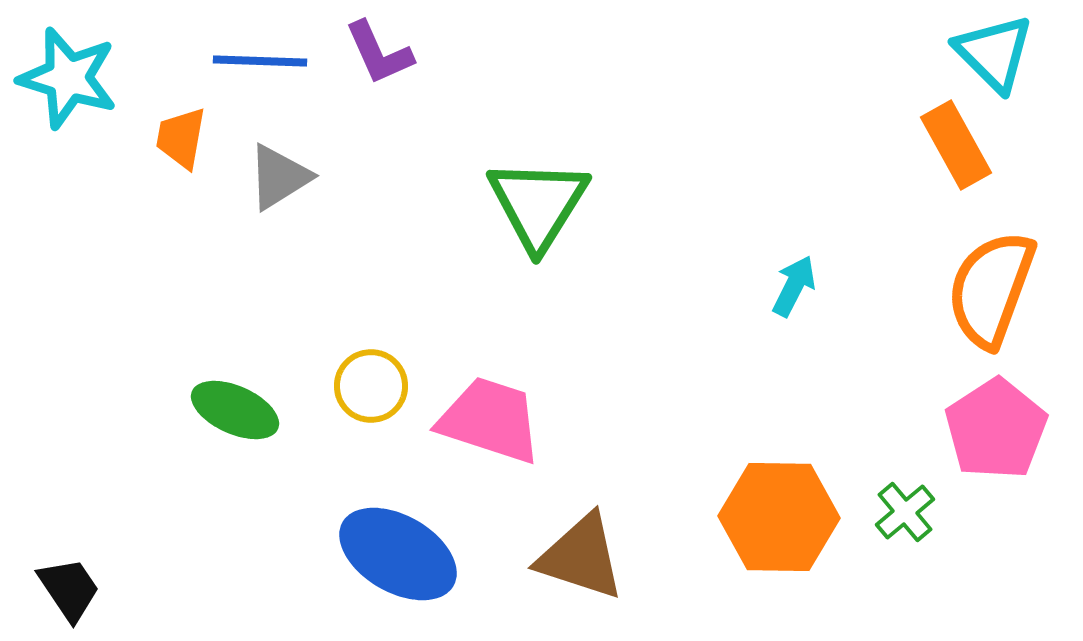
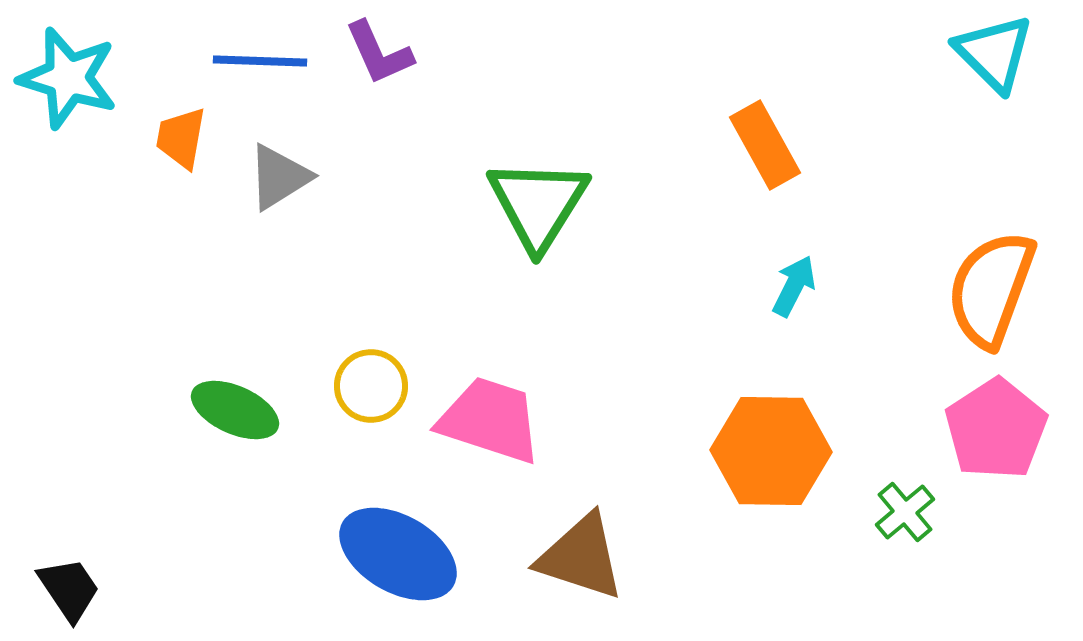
orange rectangle: moved 191 px left
orange hexagon: moved 8 px left, 66 px up
